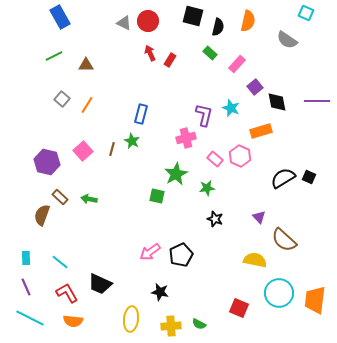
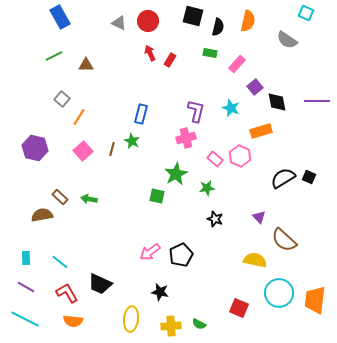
gray triangle at (124, 23): moved 5 px left
green rectangle at (210, 53): rotated 32 degrees counterclockwise
orange line at (87, 105): moved 8 px left, 12 px down
purple L-shape at (204, 115): moved 8 px left, 4 px up
purple hexagon at (47, 162): moved 12 px left, 14 px up
brown semicircle at (42, 215): rotated 60 degrees clockwise
purple line at (26, 287): rotated 36 degrees counterclockwise
cyan line at (30, 318): moved 5 px left, 1 px down
